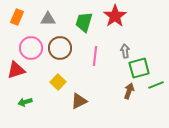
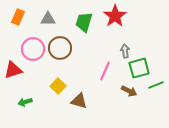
orange rectangle: moved 1 px right
pink circle: moved 2 px right, 1 px down
pink line: moved 10 px right, 15 px down; rotated 18 degrees clockwise
red triangle: moved 3 px left
yellow square: moved 4 px down
brown arrow: rotated 98 degrees clockwise
brown triangle: rotated 42 degrees clockwise
